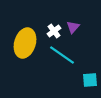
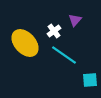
purple triangle: moved 2 px right, 7 px up
yellow ellipse: rotated 60 degrees counterclockwise
cyan line: moved 2 px right
